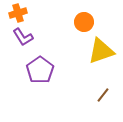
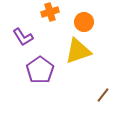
orange cross: moved 32 px right, 1 px up
yellow triangle: moved 23 px left
